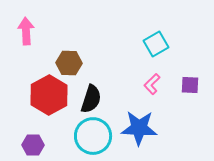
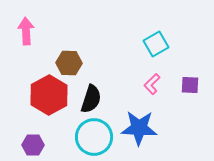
cyan circle: moved 1 px right, 1 px down
